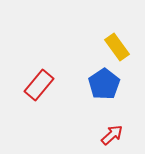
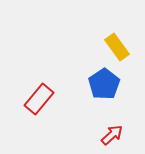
red rectangle: moved 14 px down
